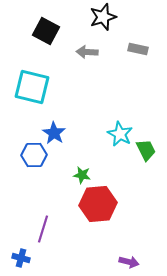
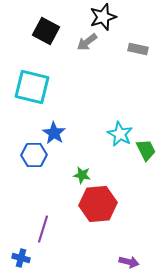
gray arrow: moved 10 px up; rotated 40 degrees counterclockwise
